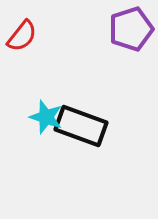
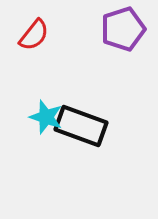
purple pentagon: moved 8 px left
red semicircle: moved 12 px right, 1 px up
